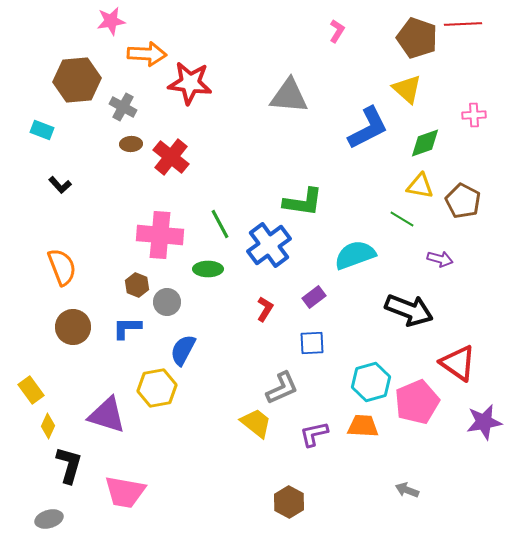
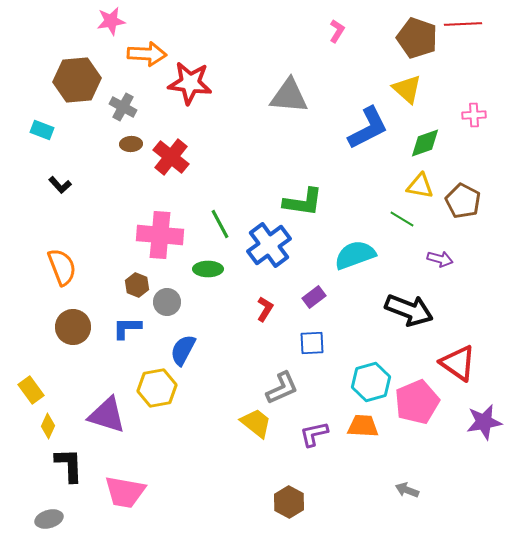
black L-shape at (69, 465): rotated 18 degrees counterclockwise
